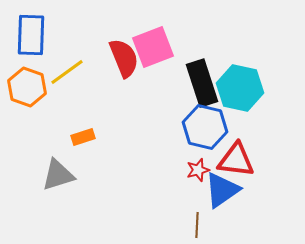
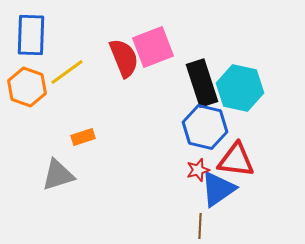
blue triangle: moved 4 px left, 1 px up
brown line: moved 3 px right, 1 px down
